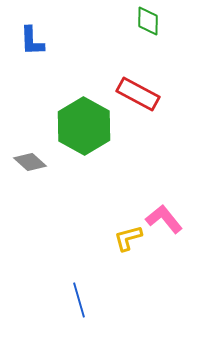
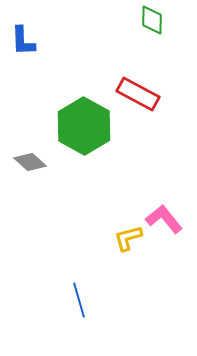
green diamond: moved 4 px right, 1 px up
blue L-shape: moved 9 px left
